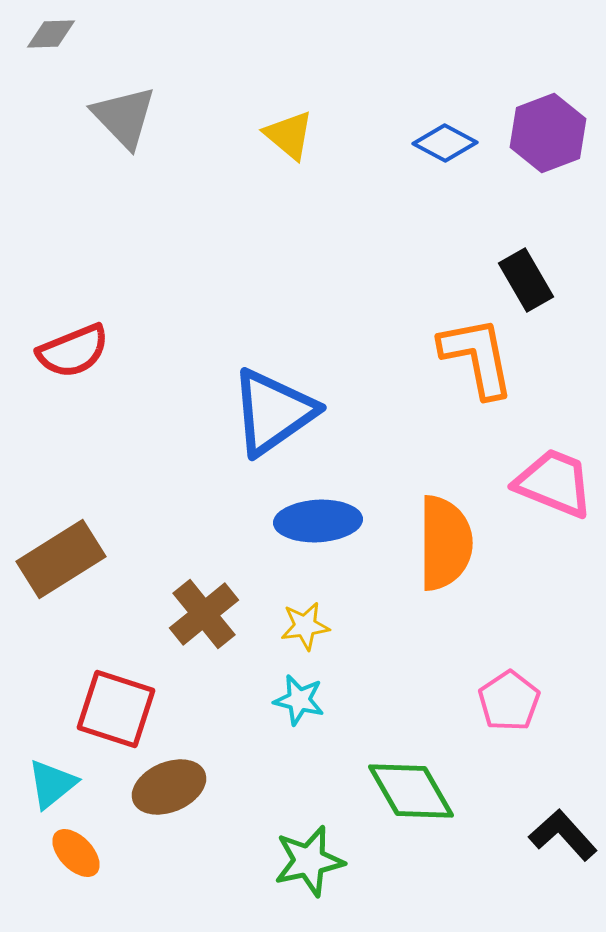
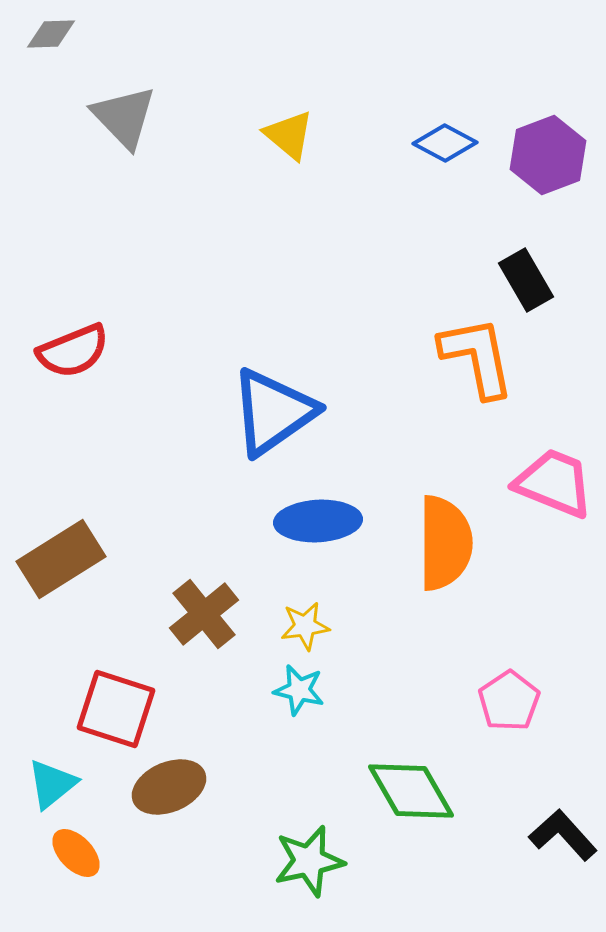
purple hexagon: moved 22 px down
cyan star: moved 10 px up
